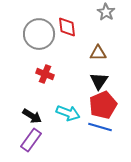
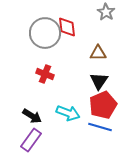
gray circle: moved 6 px right, 1 px up
